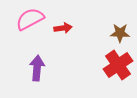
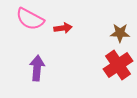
pink semicircle: rotated 124 degrees counterclockwise
